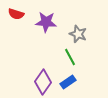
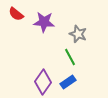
red semicircle: rotated 21 degrees clockwise
purple star: moved 2 px left
